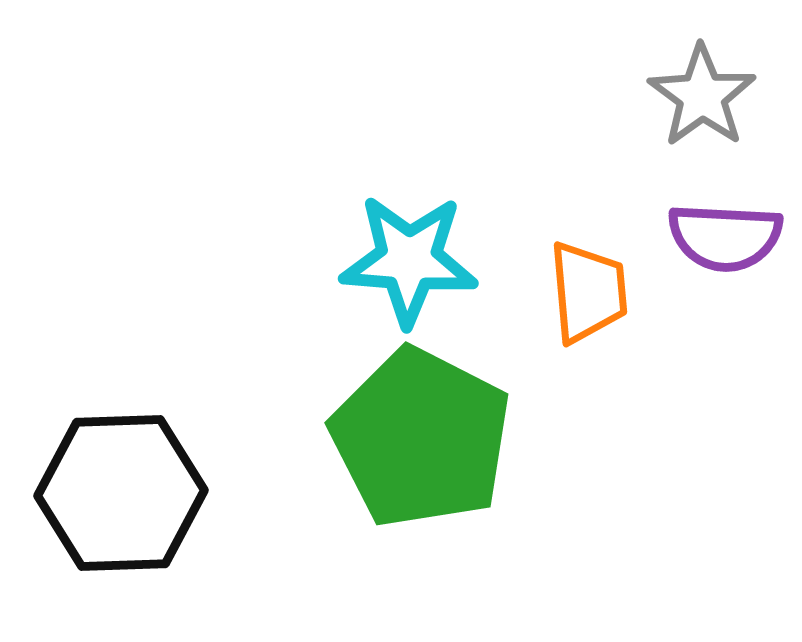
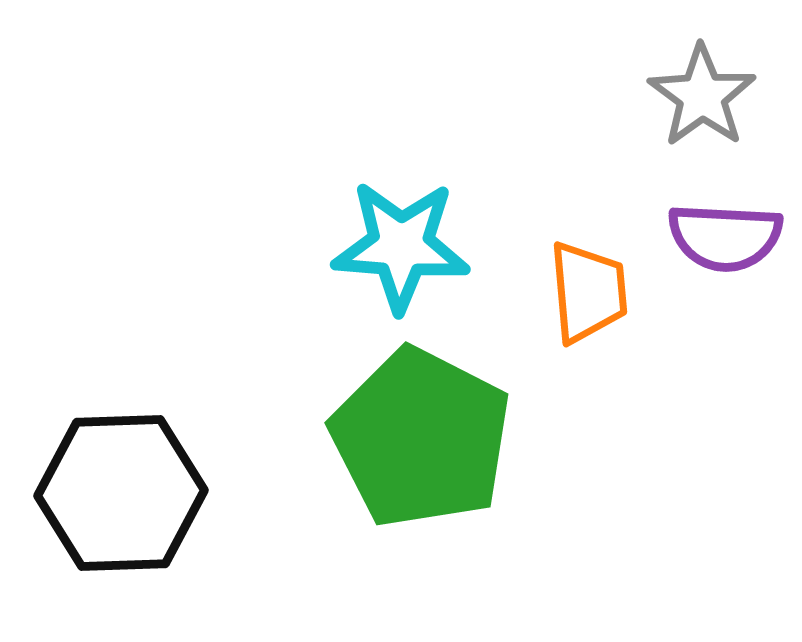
cyan star: moved 8 px left, 14 px up
